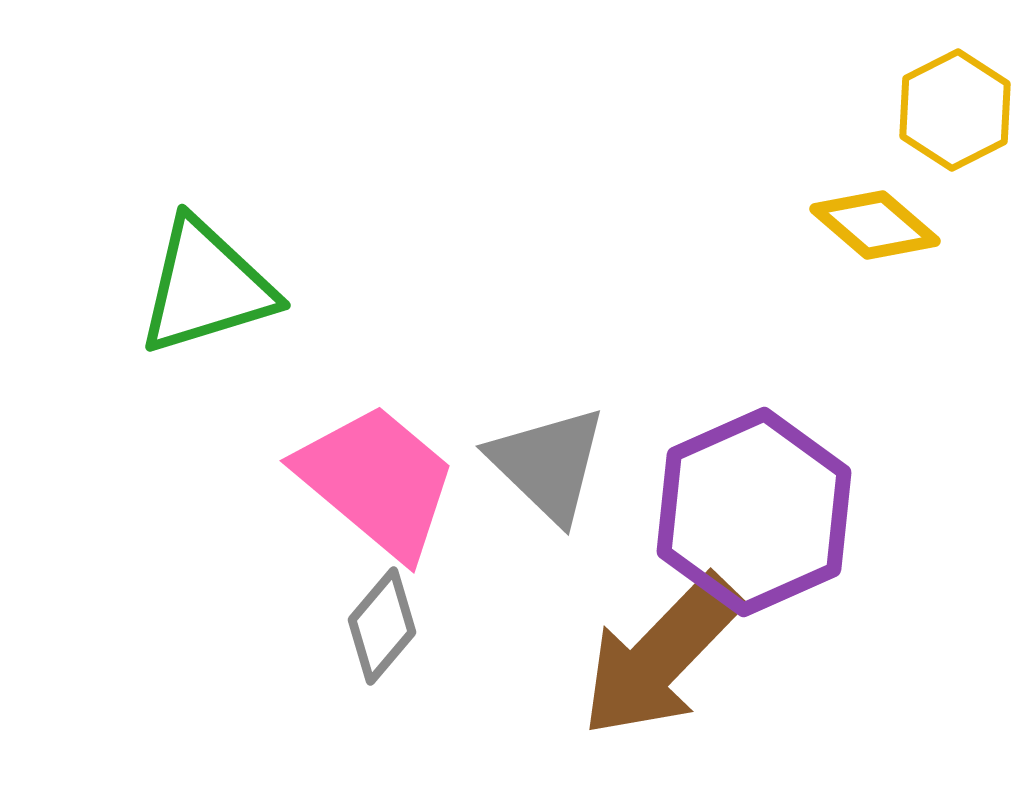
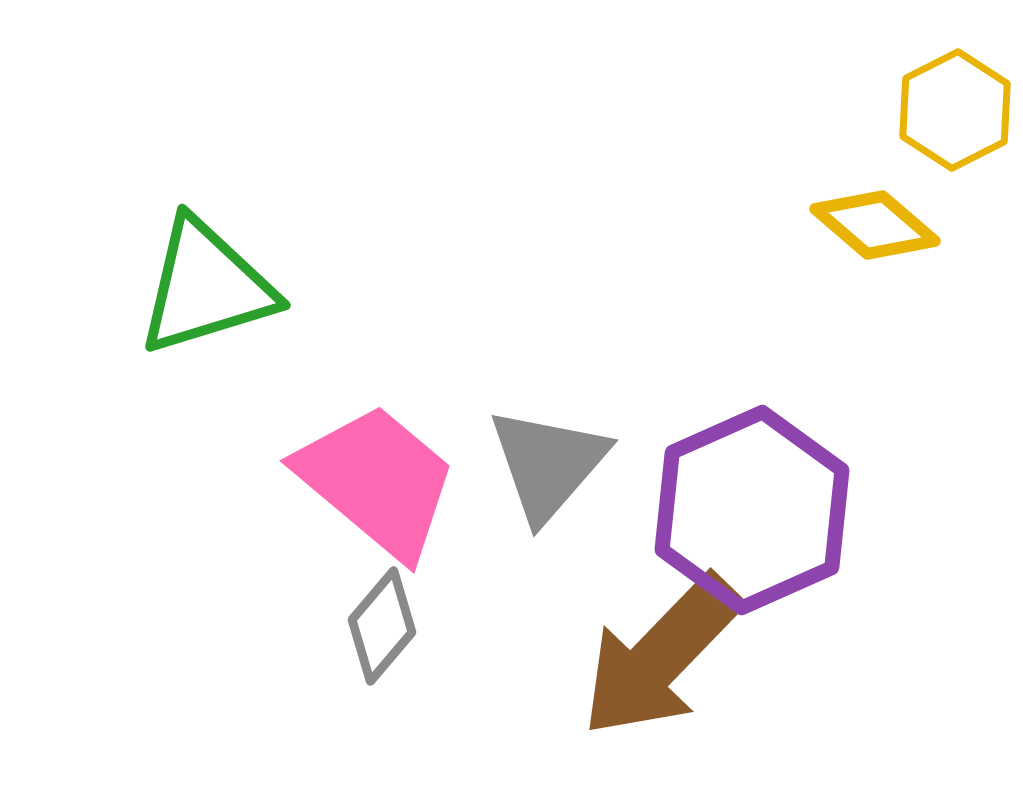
gray triangle: rotated 27 degrees clockwise
purple hexagon: moved 2 px left, 2 px up
